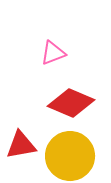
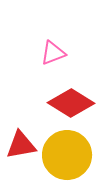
red diamond: rotated 9 degrees clockwise
yellow circle: moved 3 px left, 1 px up
